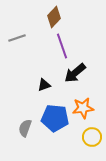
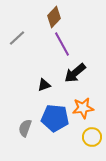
gray line: rotated 24 degrees counterclockwise
purple line: moved 2 px up; rotated 10 degrees counterclockwise
